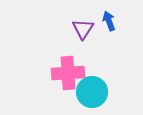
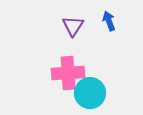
purple triangle: moved 10 px left, 3 px up
cyan circle: moved 2 px left, 1 px down
